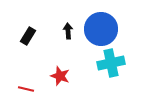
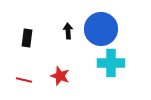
black rectangle: moved 1 px left, 2 px down; rotated 24 degrees counterclockwise
cyan cross: rotated 12 degrees clockwise
red line: moved 2 px left, 9 px up
